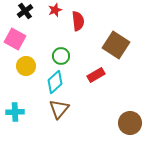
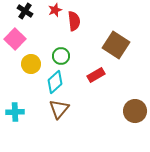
black cross: rotated 21 degrees counterclockwise
red semicircle: moved 4 px left
pink square: rotated 15 degrees clockwise
yellow circle: moved 5 px right, 2 px up
brown circle: moved 5 px right, 12 px up
